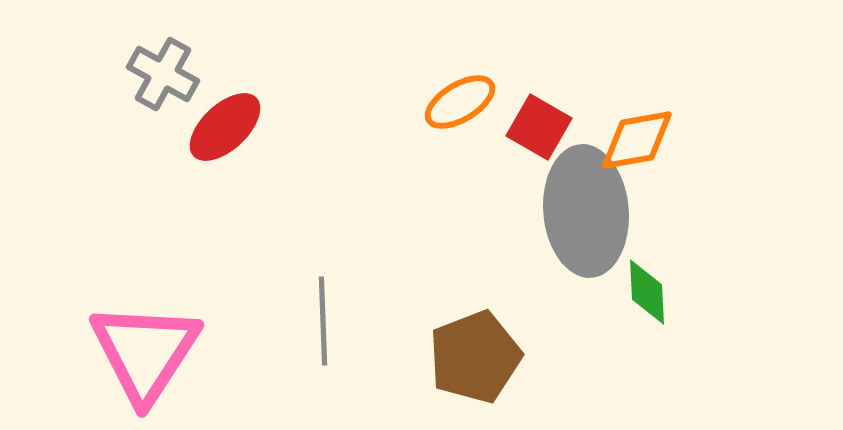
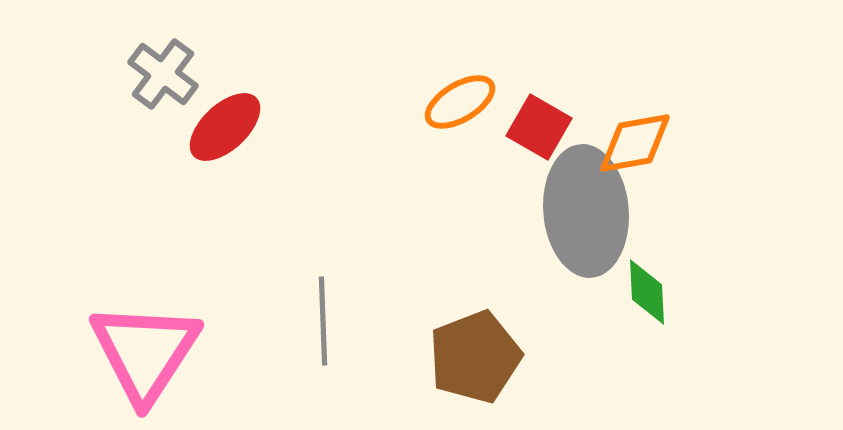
gray cross: rotated 8 degrees clockwise
orange diamond: moved 2 px left, 3 px down
